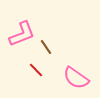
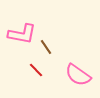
pink L-shape: rotated 32 degrees clockwise
pink semicircle: moved 2 px right, 3 px up
